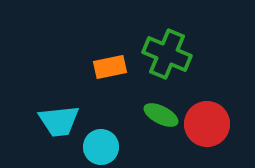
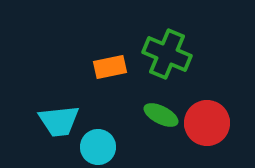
red circle: moved 1 px up
cyan circle: moved 3 px left
